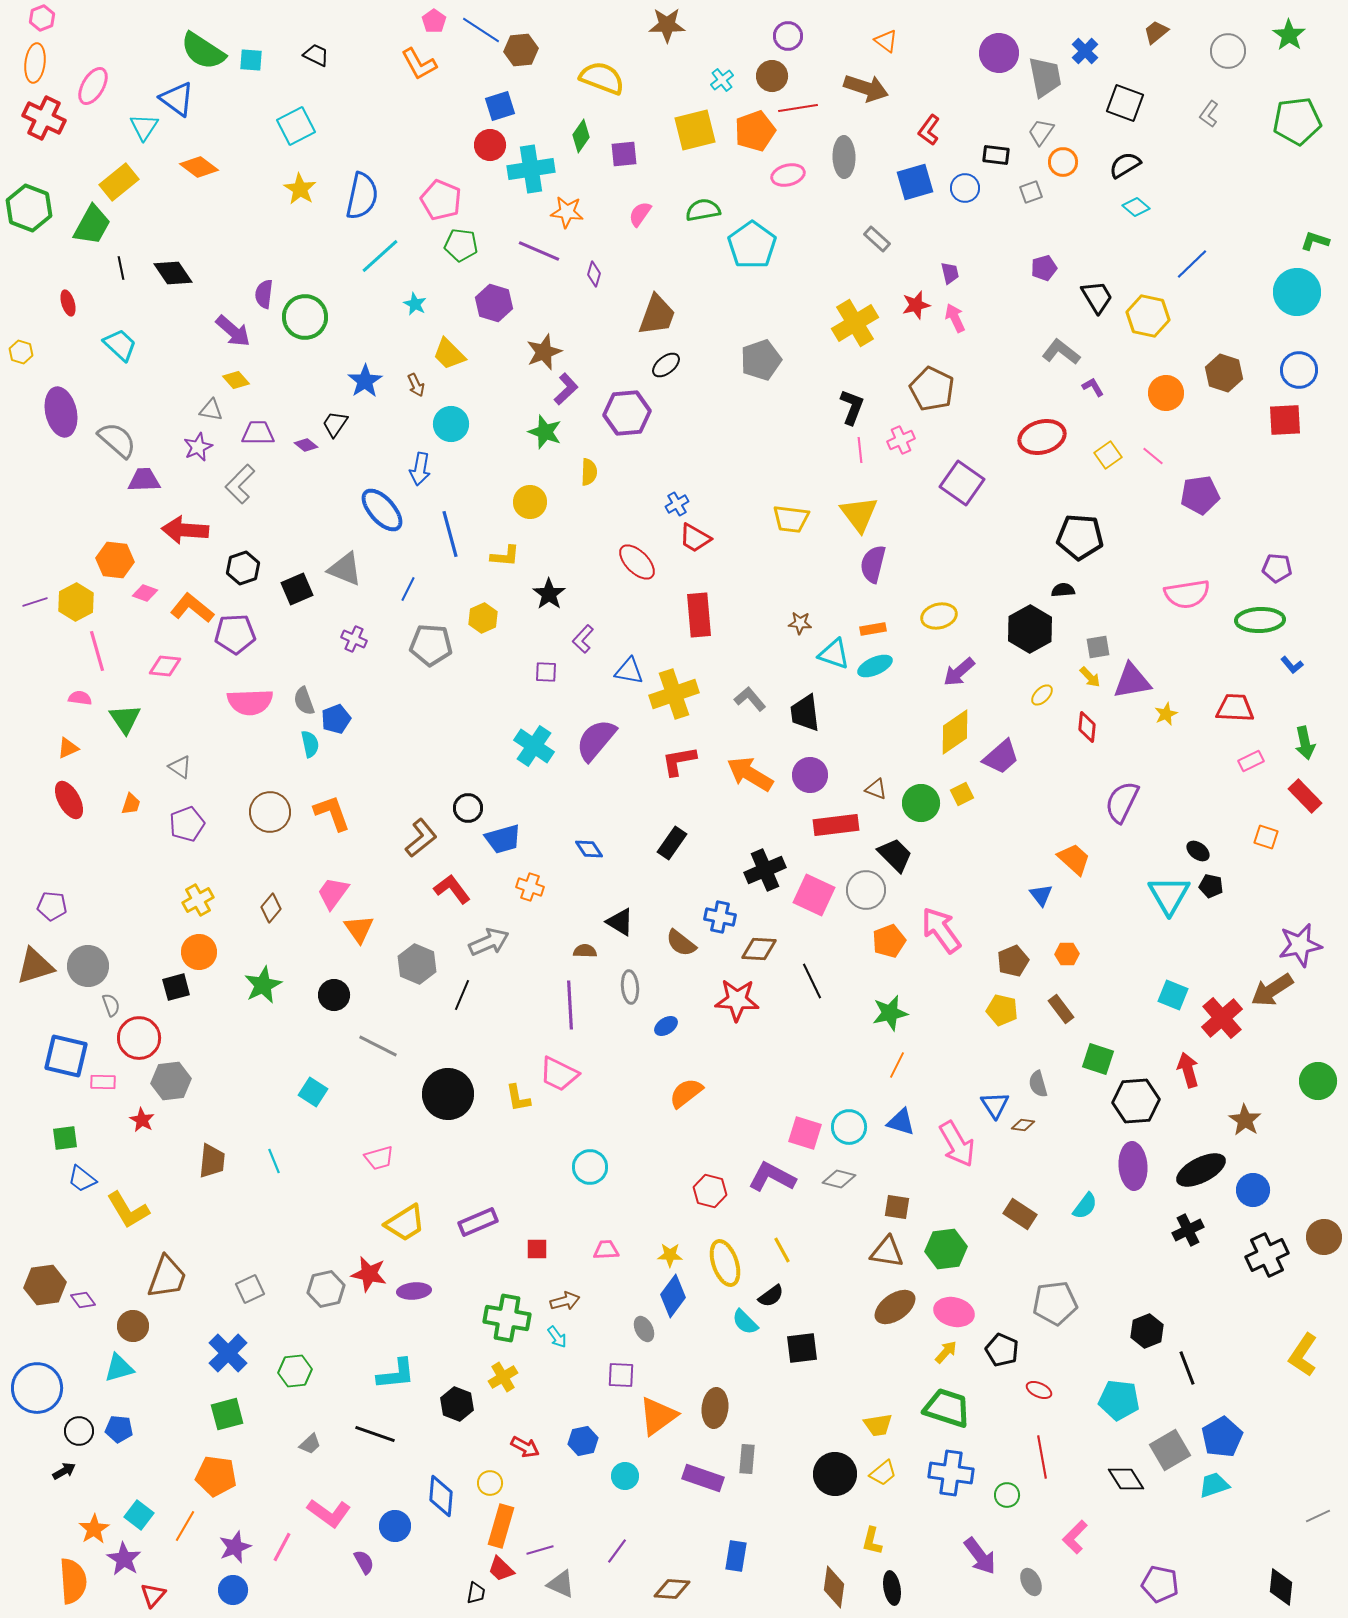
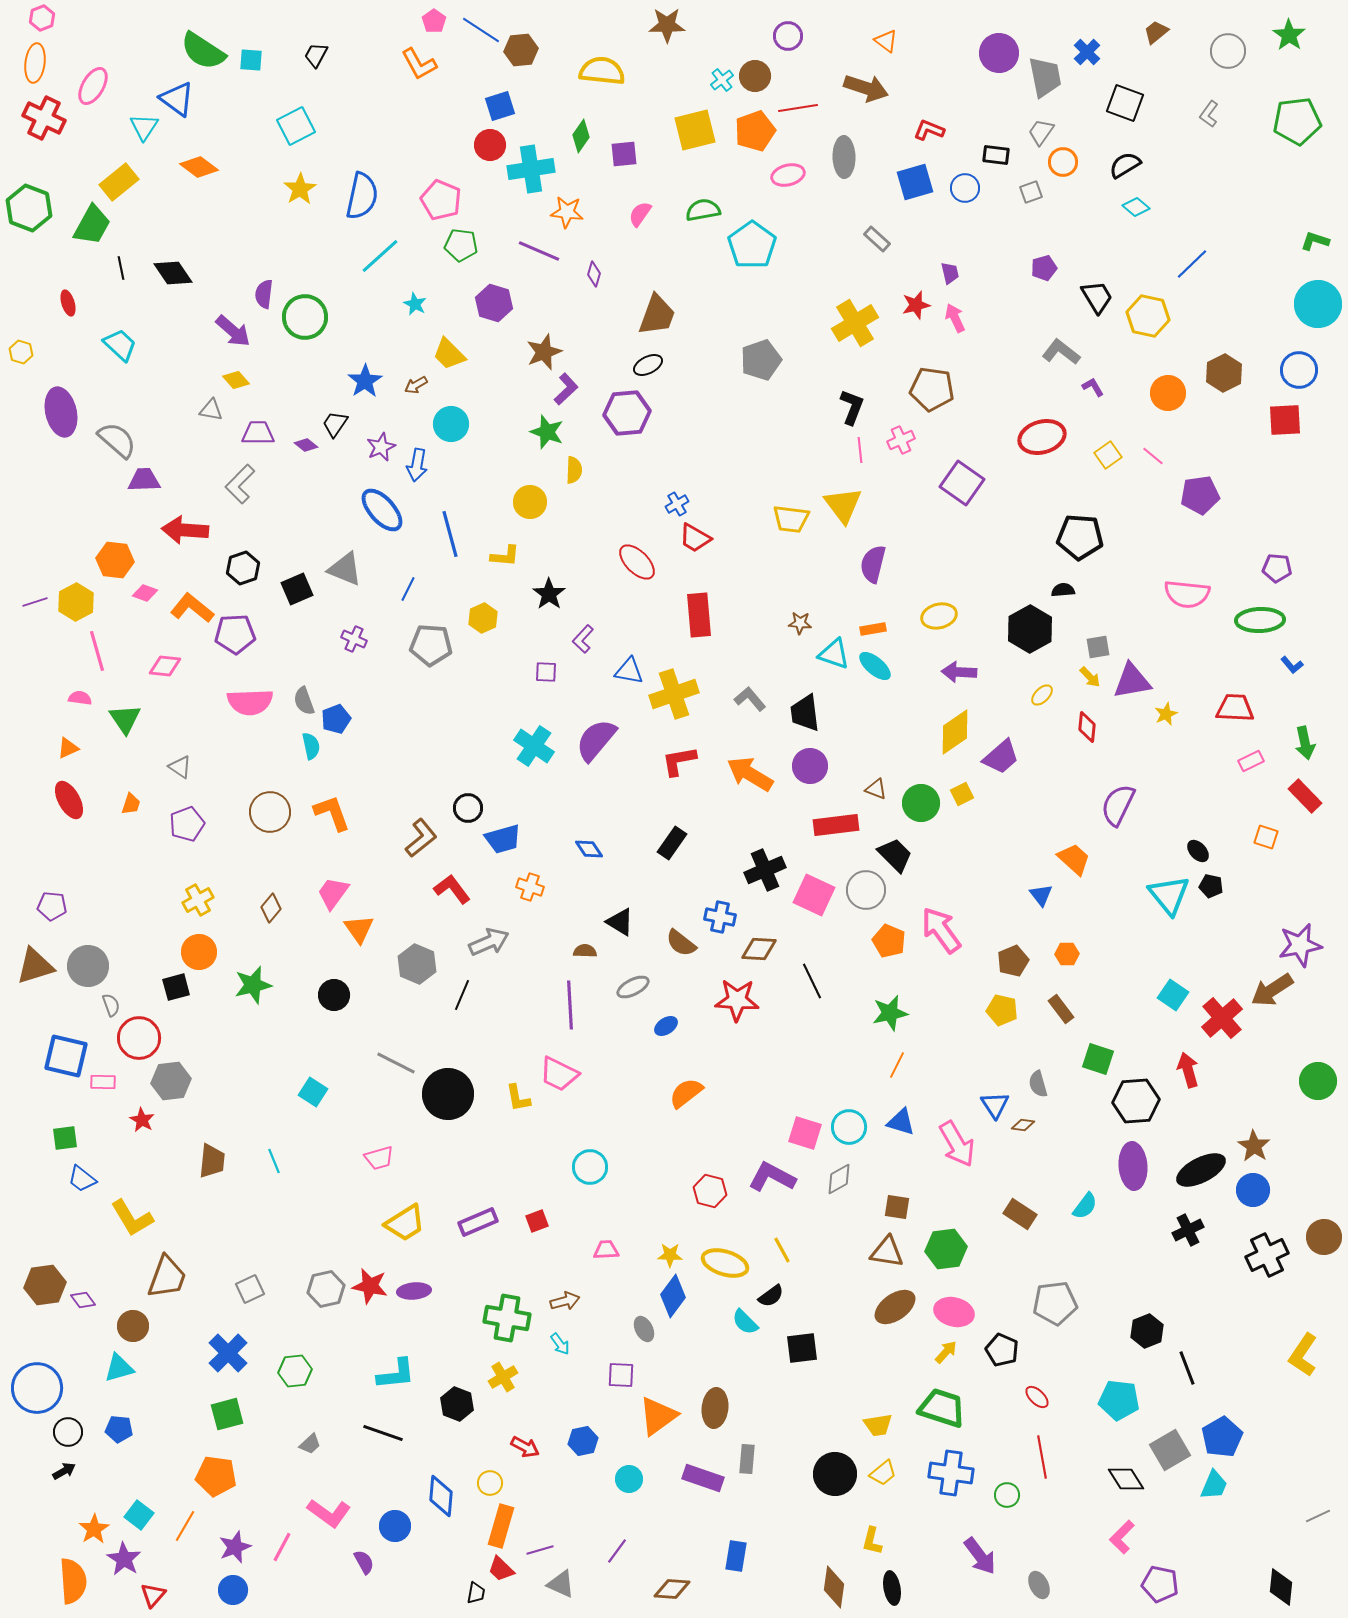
blue cross at (1085, 51): moved 2 px right, 1 px down
black trapezoid at (316, 55): rotated 88 degrees counterclockwise
brown circle at (772, 76): moved 17 px left
yellow semicircle at (602, 78): moved 7 px up; rotated 15 degrees counterclockwise
red L-shape at (929, 130): rotated 76 degrees clockwise
yellow star at (300, 189): rotated 8 degrees clockwise
cyan circle at (1297, 292): moved 21 px right, 12 px down
black ellipse at (666, 365): moved 18 px left; rotated 12 degrees clockwise
brown hexagon at (1224, 373): rotated 15 degrees clockwise
brown arrow at (416, 385): rotated 85 degrees clockwise
brown pentagon at (932, 389): rotated 18 degrees counterclockwise
orange circle at (1166, 393): moved 2 px right
green star at (545, 432): moved 2 px right
purple star at (198, 447): moved 183 px right
blue arrow at (420, 469): moved 3 px left, 4 px up
yellow semicircle at (589, 472): moved 15 px left, 2 px up
yellow triangle at (859, 514): moved 16 px left, 9 px up
pink semicircle at (1187, 594): rotated 15 degrees clockwise
cyan ellipse at (875, 666): rotated 64 degrees clockwise
purple arrow at (959, 672): rotated 44 degrees clockwise
cyan semicircle at (310, 744): moved 1 px right, 2 px down
purple circle at (810, 775): moved 9 px up
purple semicircle at (1122, 802): moved 4 px left, 3 px down
black ellipse at (1198, 851): rotated 10 degrees clockwise
cyan triangle at (1169, 895): rotated 9 degrees counterclockwise
orange pentagon at (889, 941): rotated 28 degrees counterclockwise
green star at (263, 985): moved 10 px left; rotated 12 degrees clockwise
gray ellipse at (630, 987): moved 3 px right; rotated 68 degrees clockwise
cyan square at (1173, 995): rotated 12 degrees clockwise
gray line at (378, 1046): moved 18 px right, 17 px down
brown star at (1245, 1120): moved 9 px right, 26 px down
gray diamond at (839, 1179): rotated 44 degrees counterclockwise
yellow L-shape at (128, 1210): moved 4 px right, 8 px down
red square at (537, 1249): moved 28 px up; rotated 20 degrees counterclockwise
yellow ellipse at (725, 1263): rotated 54 degrees counterclockwise
red star at (369, 1274): moved 1 px right, 12 px down
cyan arrow at (557, 1337): moved 3 px right, 7 px down
red ellipse at (1039, 1390): moved 2 px left, 7 px down; rotated 20 degrees clockwise
green trapezoid at (947, 1408): moved 5 px left
black circle at (79, 1431): moved 11 px left, 1 px down
black line at (375, 1434): moved 8 px right, 1 px up
cyan circle at (625, 1476): moved 4 px right, 3 px down
cyan trapezoid at (1214, 1485): rotated 132 degrees clockwise
pink L-shape at (1075, 1537): moved 47 px right
gray ellipse at (1031, 1582): moved 8 px right, 3 px down
